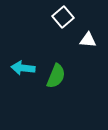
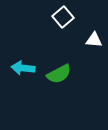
white triangle: moved 6 px right
green semicircle: moved 3 px right, 2 px up; rotated 40 degrees clockwise
